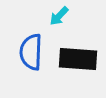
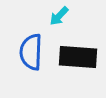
black rectangle: moved 2 px up
